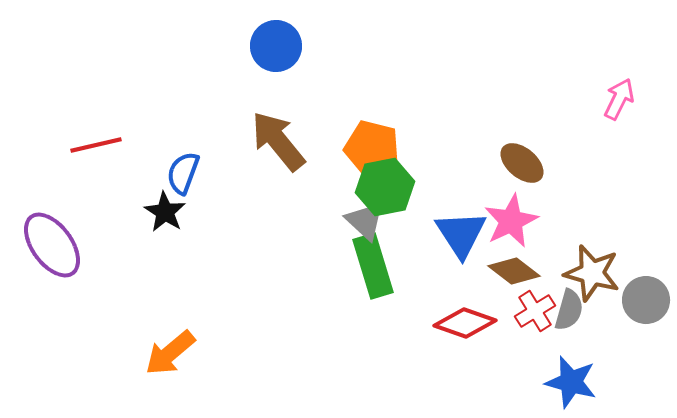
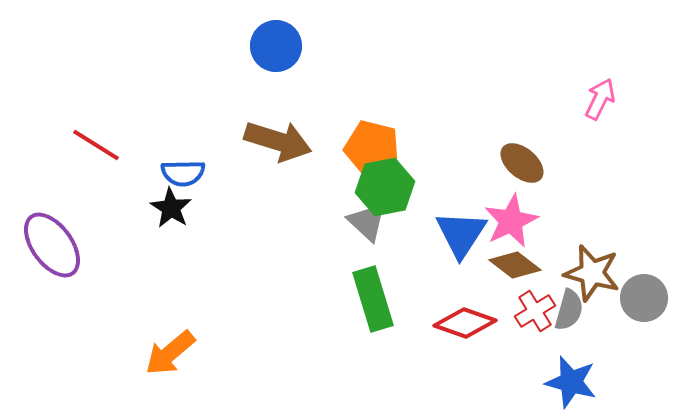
pink arrow: moved 19 px left
brown arrow: rotated 146 degrees clockwise
red line: rotated 45 degrees clockwise
blue semicircle: rotated 111 degrees counterclockwise
black star: moved 6 px right, 4 px up
gray triangle: moved 2 px right, 1 px down
blue triangle: rotated 6 degrees clockwise
green rectangle: moved 33 px down
brown diamond: moved 1 px right, 6 px up
gray circle: moved 2 px left, 2 px up
